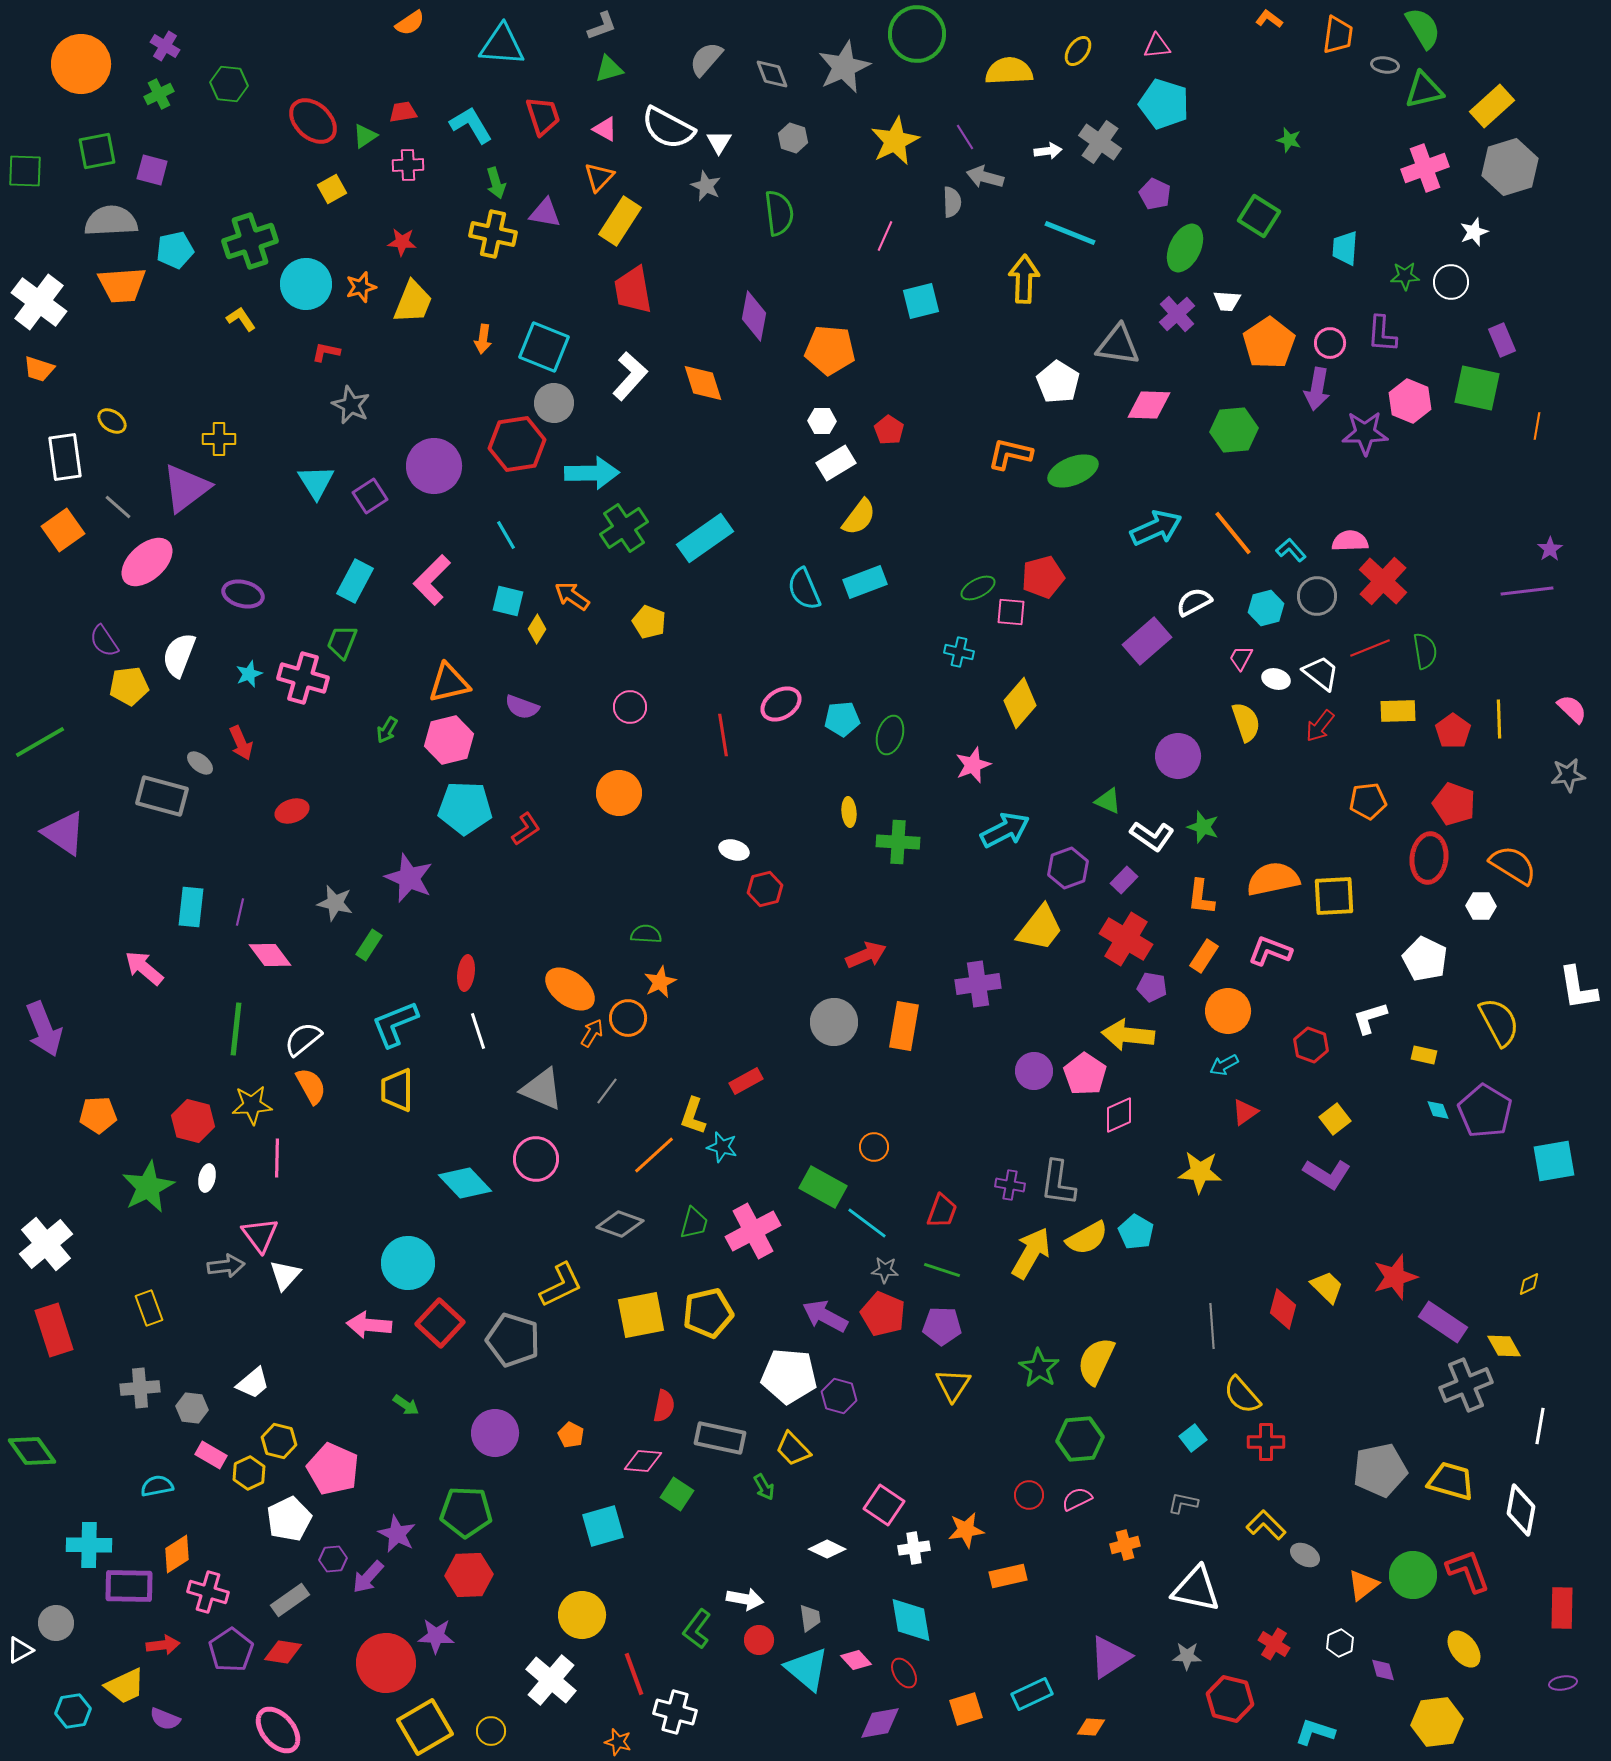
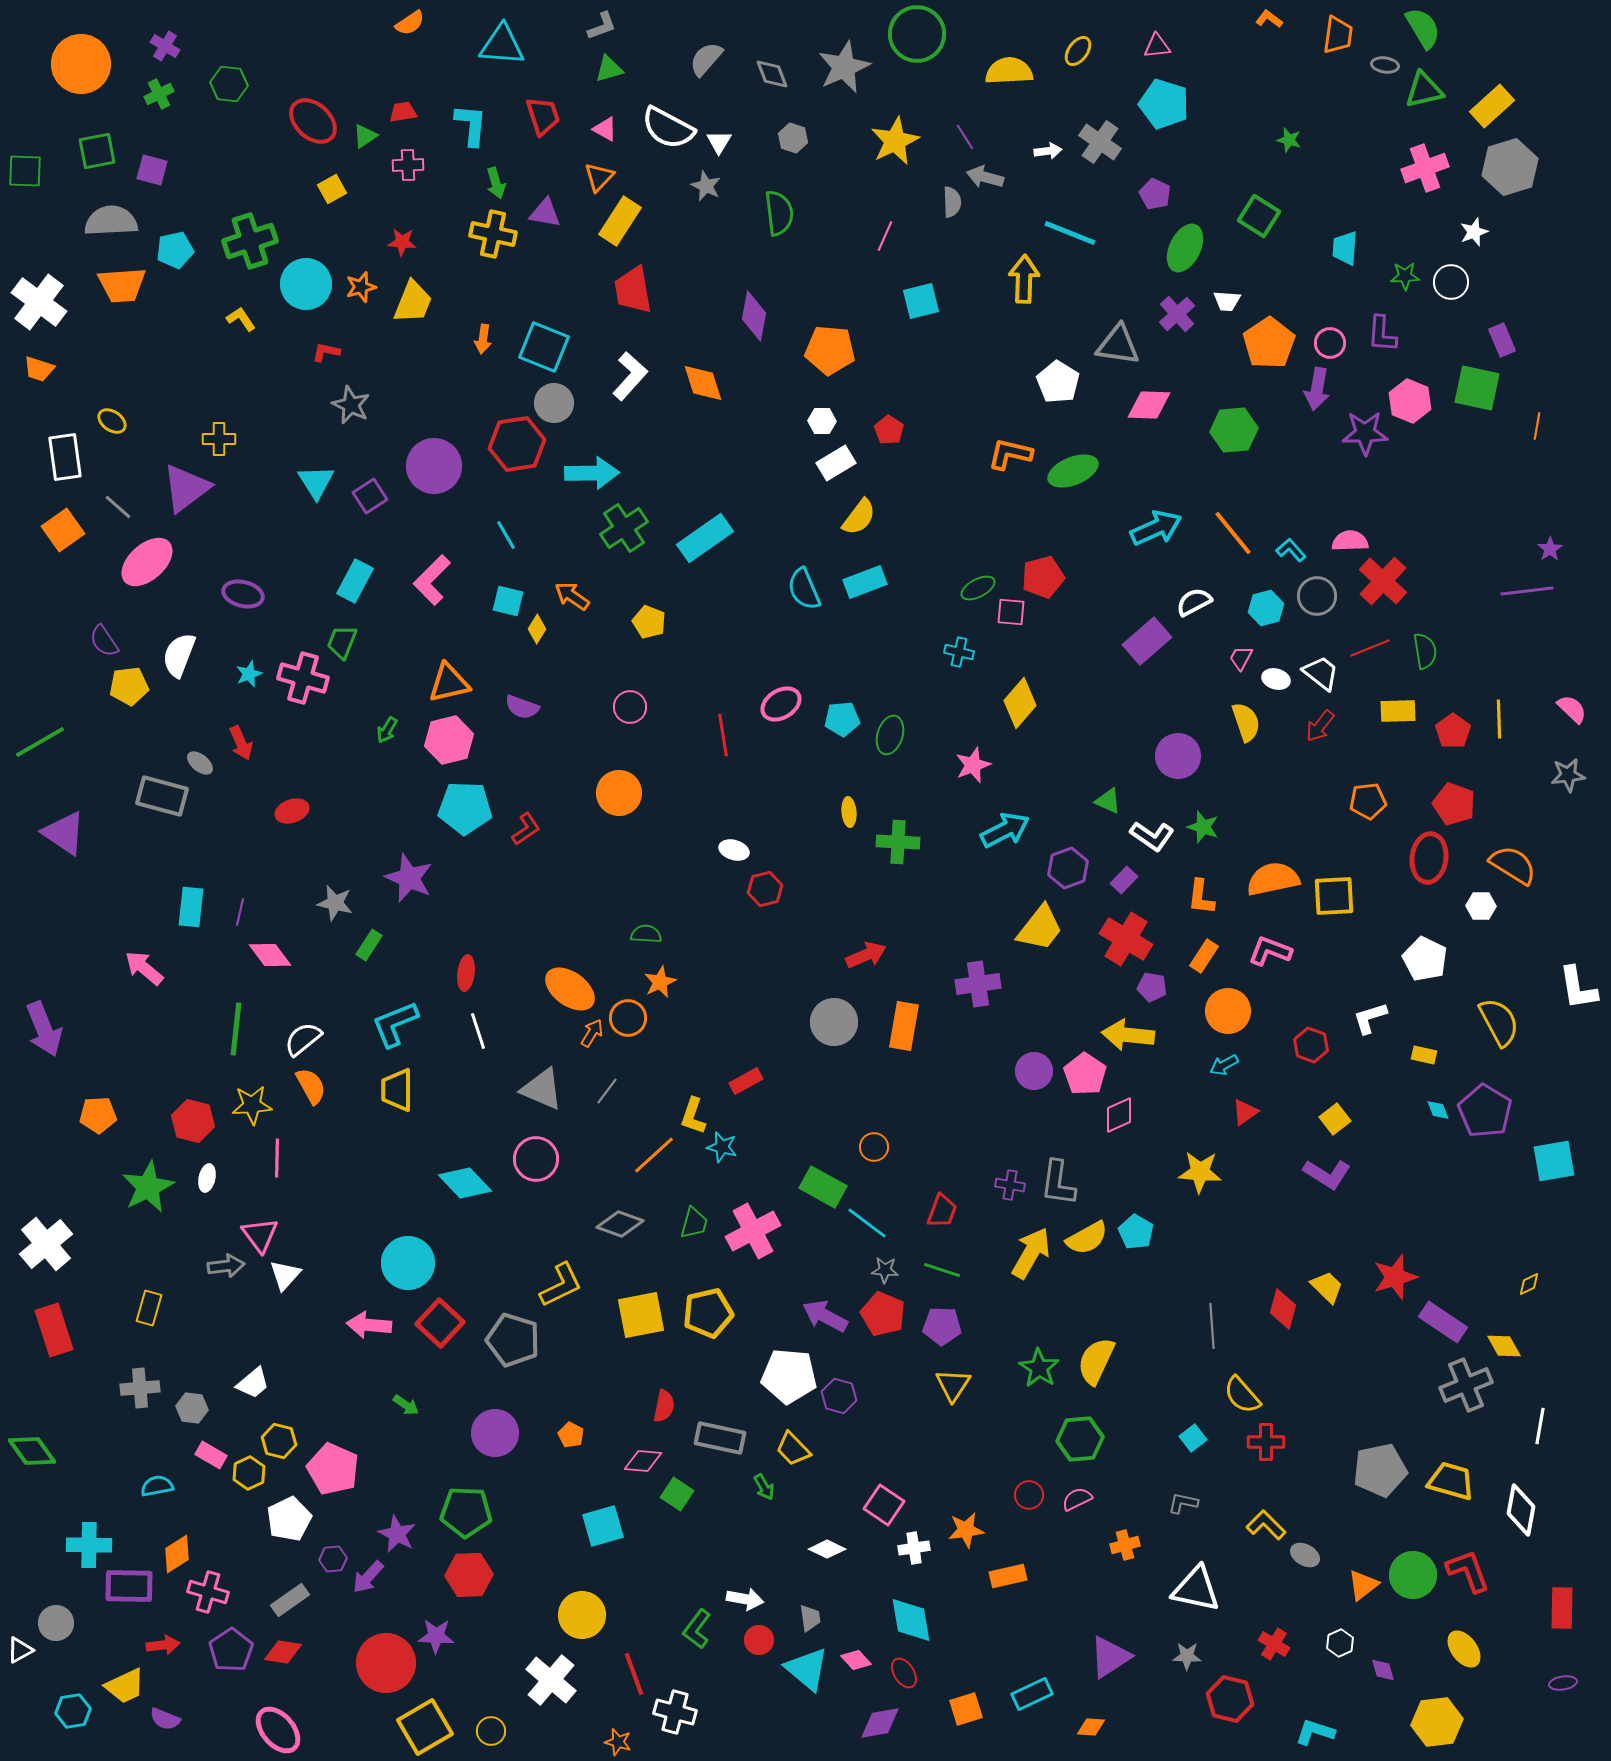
cyan L-shape at (471, 125): rotated 36 degrees clockwise
yellow rectangle at (149, 1308): rotated 36 degrees clockwise
